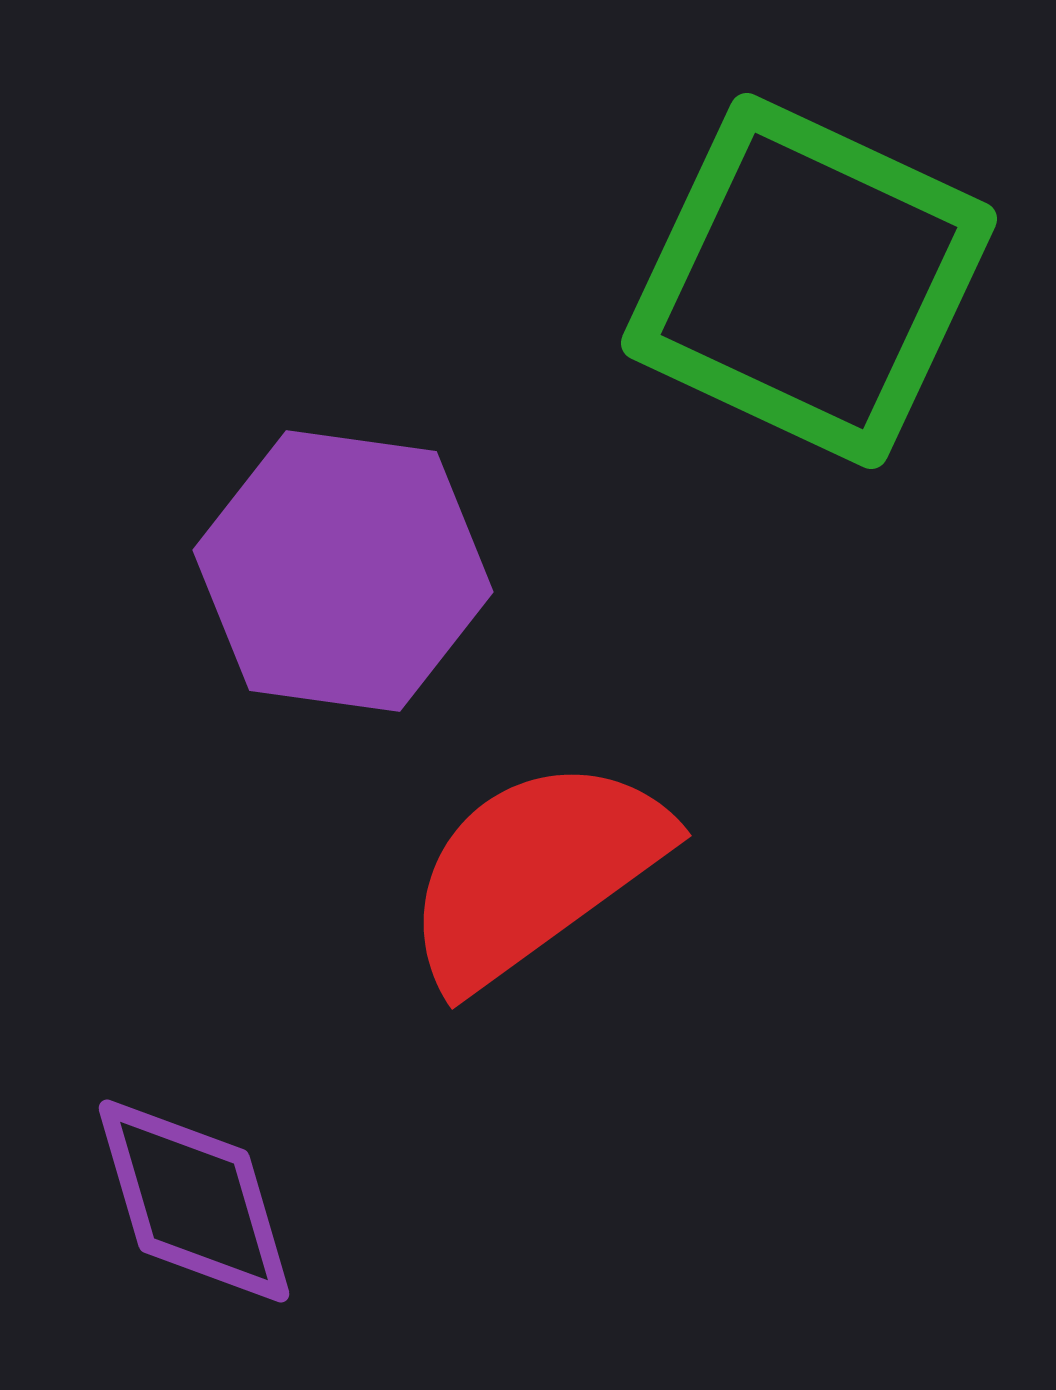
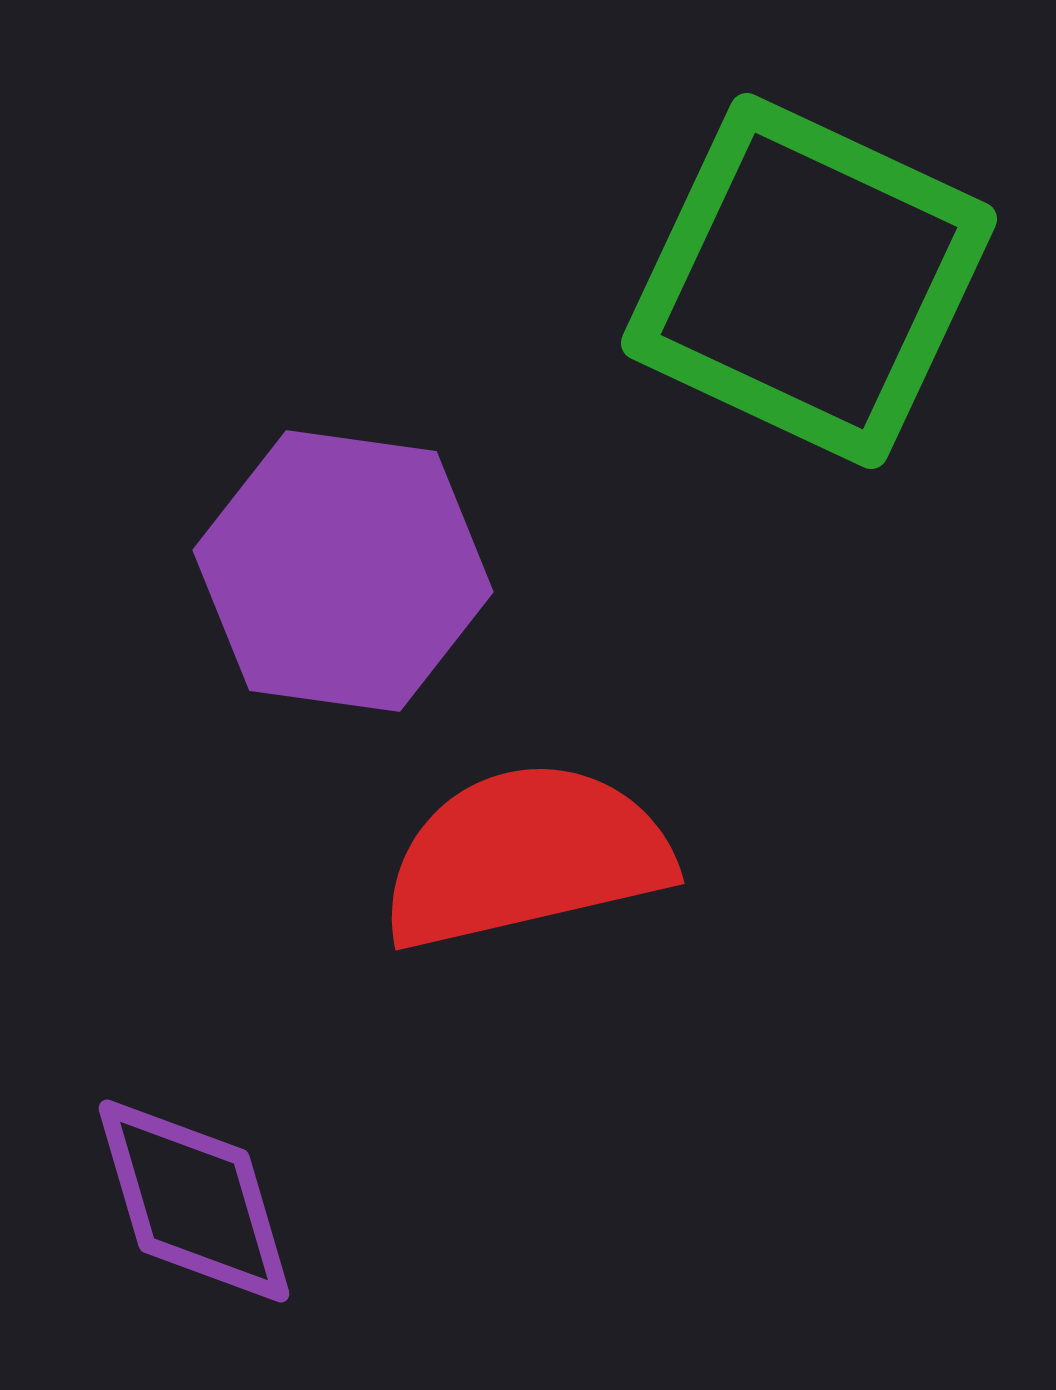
red semicircle: moved 9 px left, 16 px up; rotated 23 degrees clockwise
